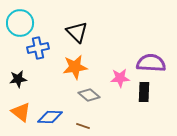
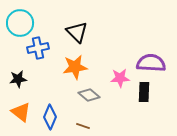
blue diamond: rotated 70 degrees counterclockwise
